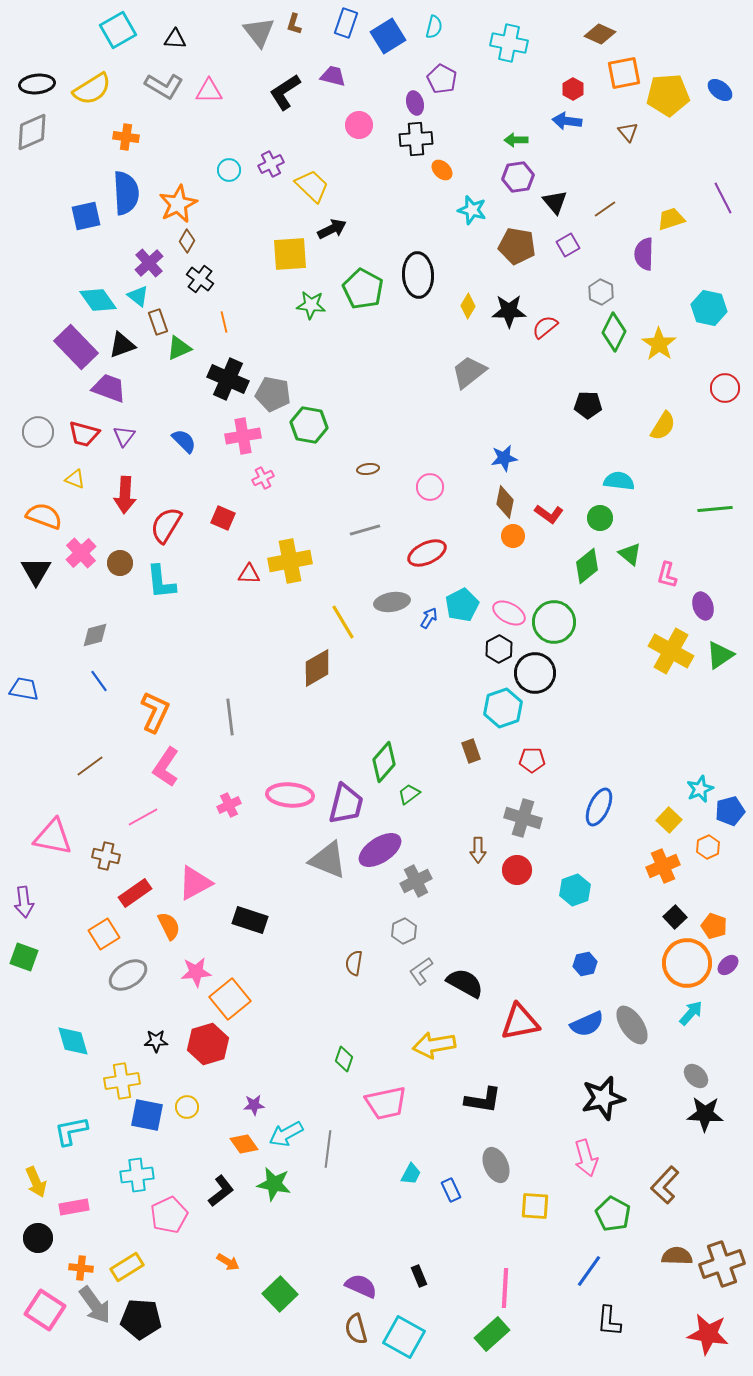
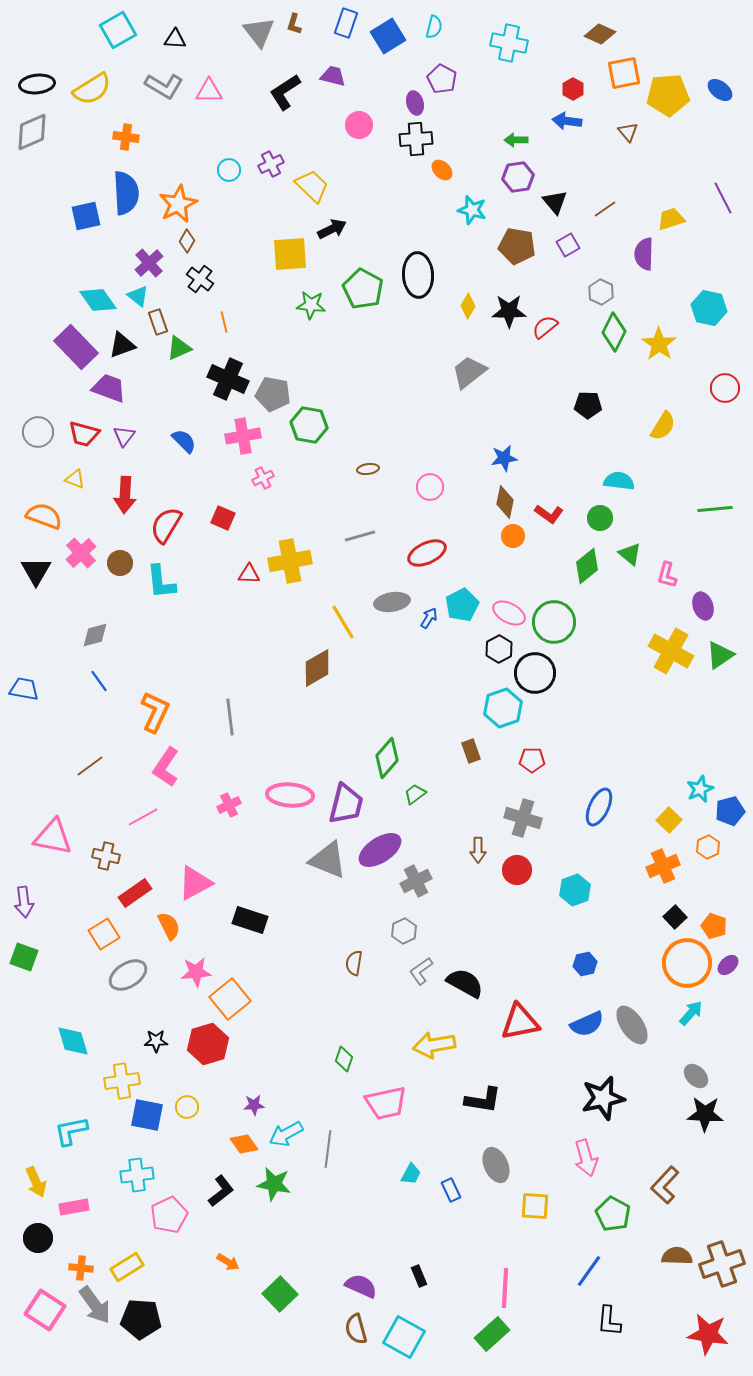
gray line at (365, 530): moved 5 px left, 6 px down
green diamond at (384, 762): moved 3 px right, 4 px up
green trapezoid at (409, 794): moved 6 px right
